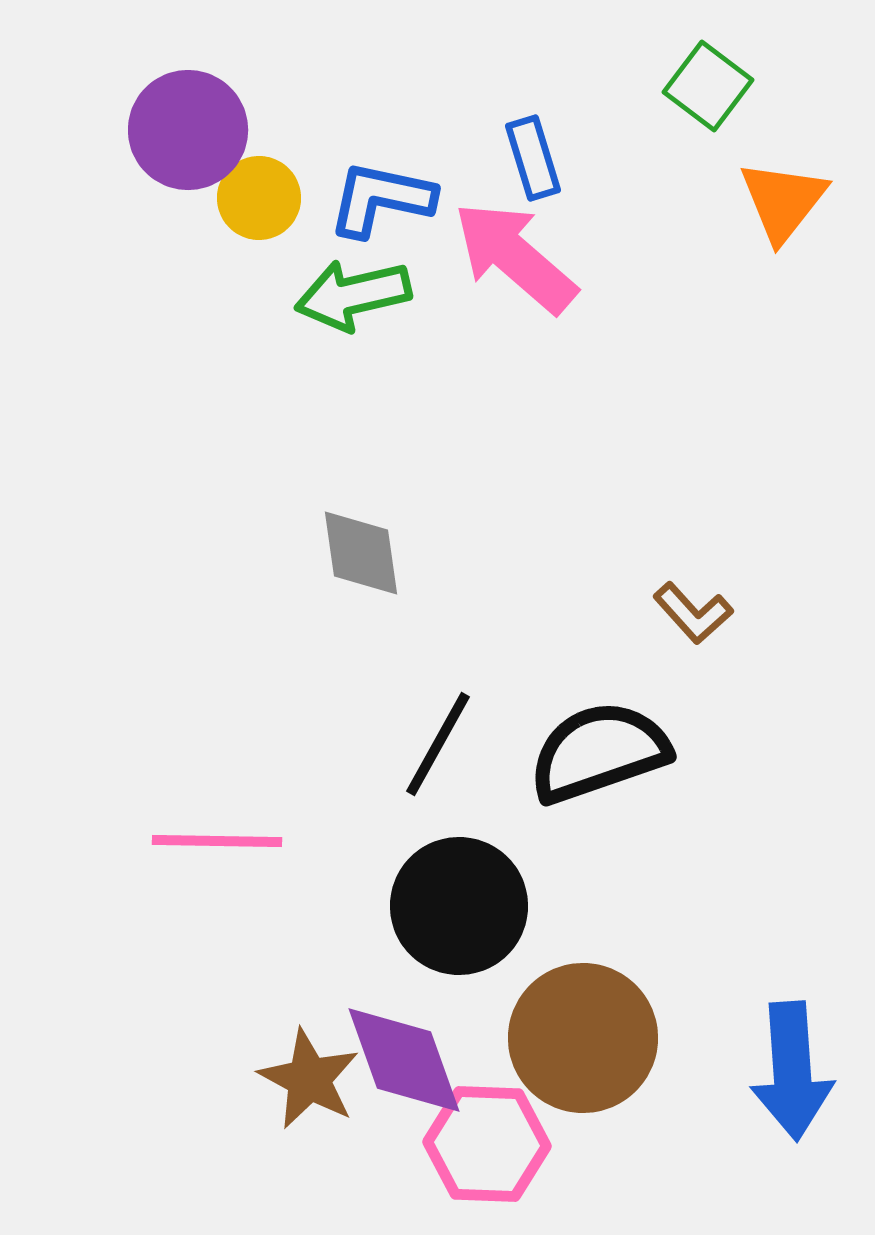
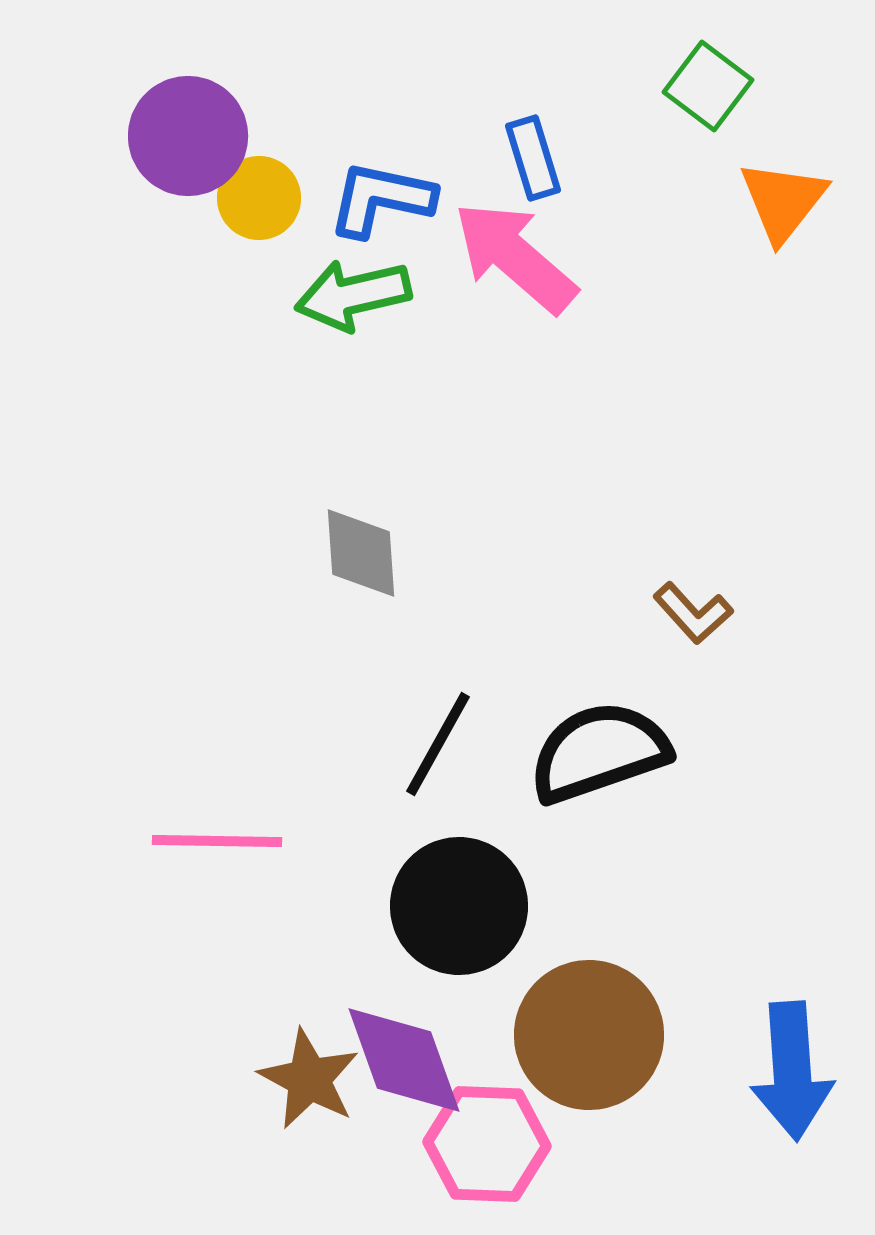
purple circle: moved 6 px down
gray diamond: rotated 4 degrees clockwise
brown circle: moved 6 px right, 3 px up
